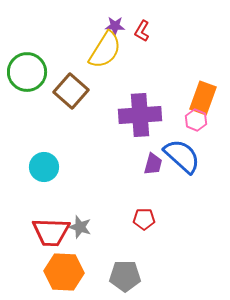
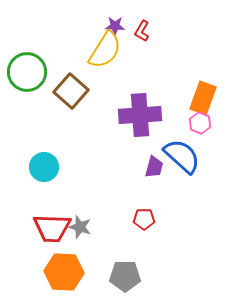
pink hexagon: moved 4 px right, 3 px down
purple trapezoid: moved 1 px right, 3 px down
red trapezoid: moved 1 px right, 4 px up
